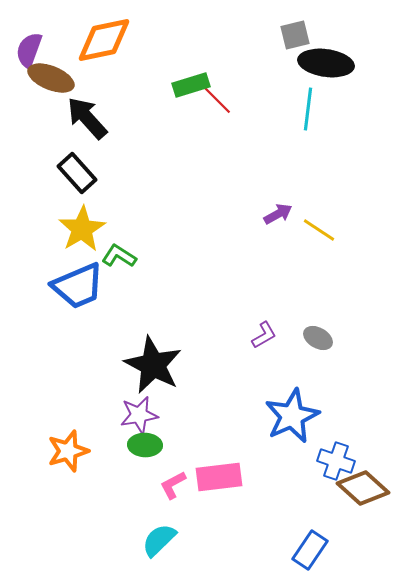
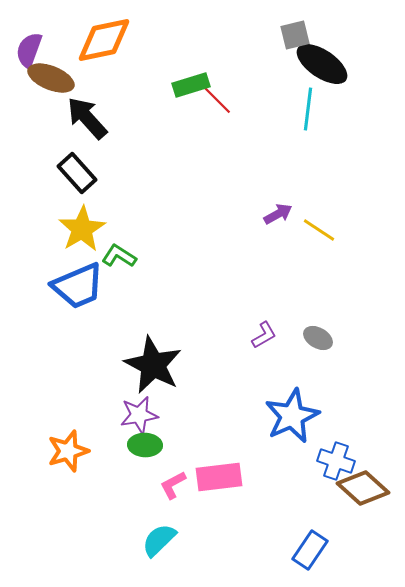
black ellipse: moved 4 px left, 1 px down; rotated 26 degrees clockwise
